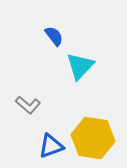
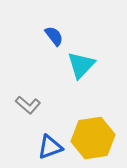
cyan triangle: moved 1 px right, 1 px up
yellow hexagon: rotated 18 degrees counterclockwise
blue triangle: moved 1 px left, 1 px down
